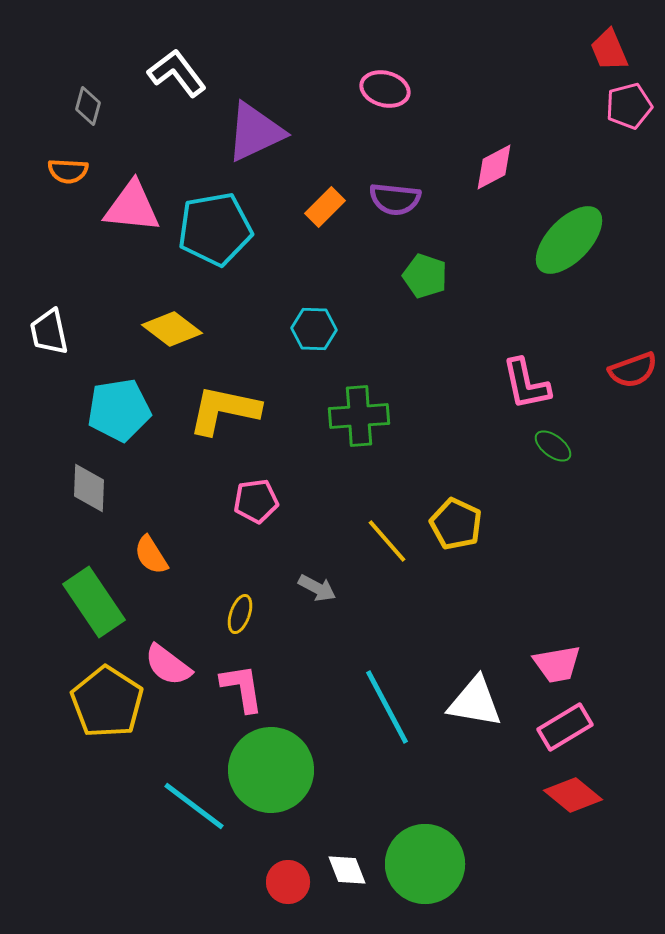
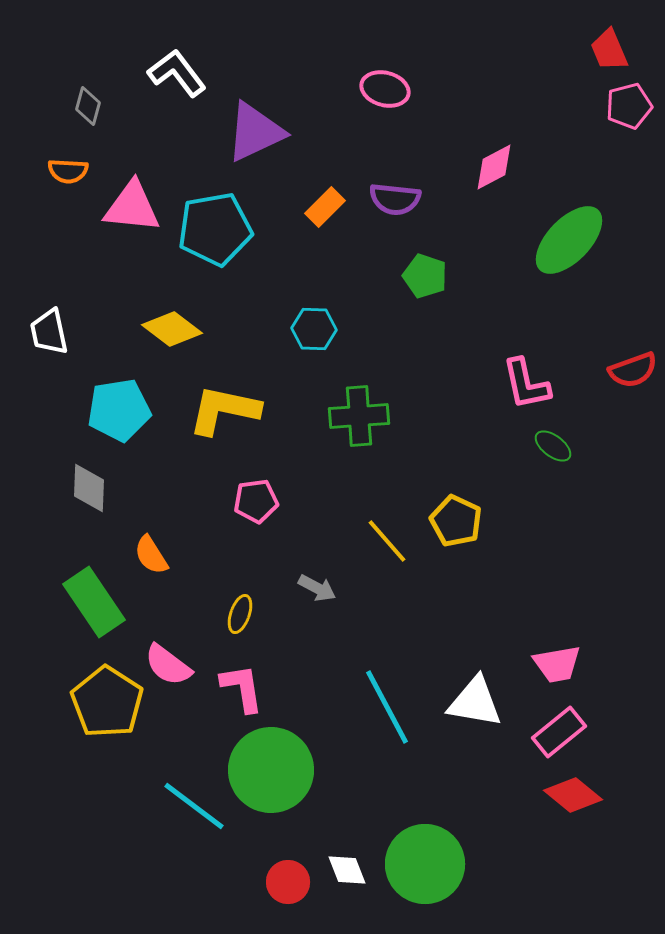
yellow pentagon at (456, 524): moved 3 px up
pink rectangle at (565, 727): moved 6 px left, 5 px down; rotated 8 degrees counterclockwise
